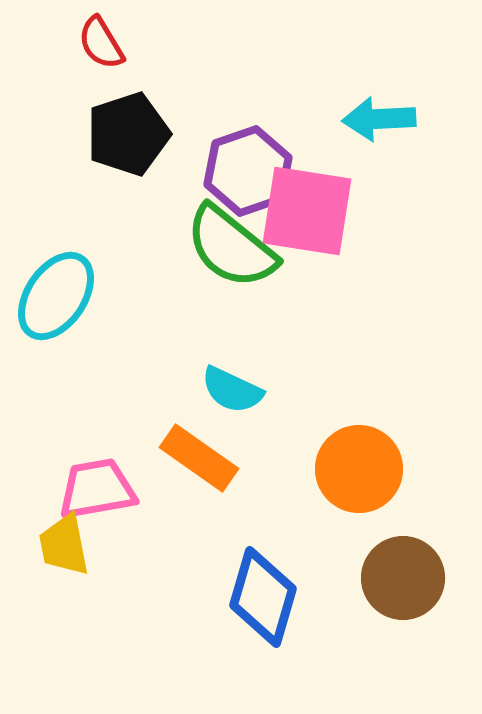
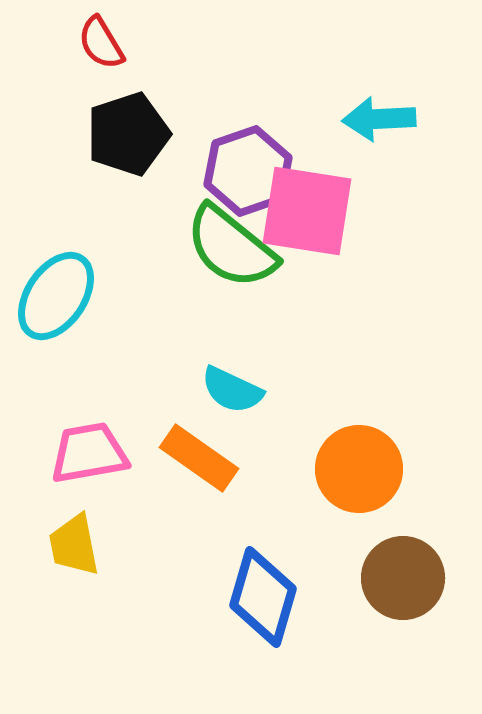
pink trapezoid: moved 8 px left, 36 px up
yellow trapezoid: moved 10 px right
